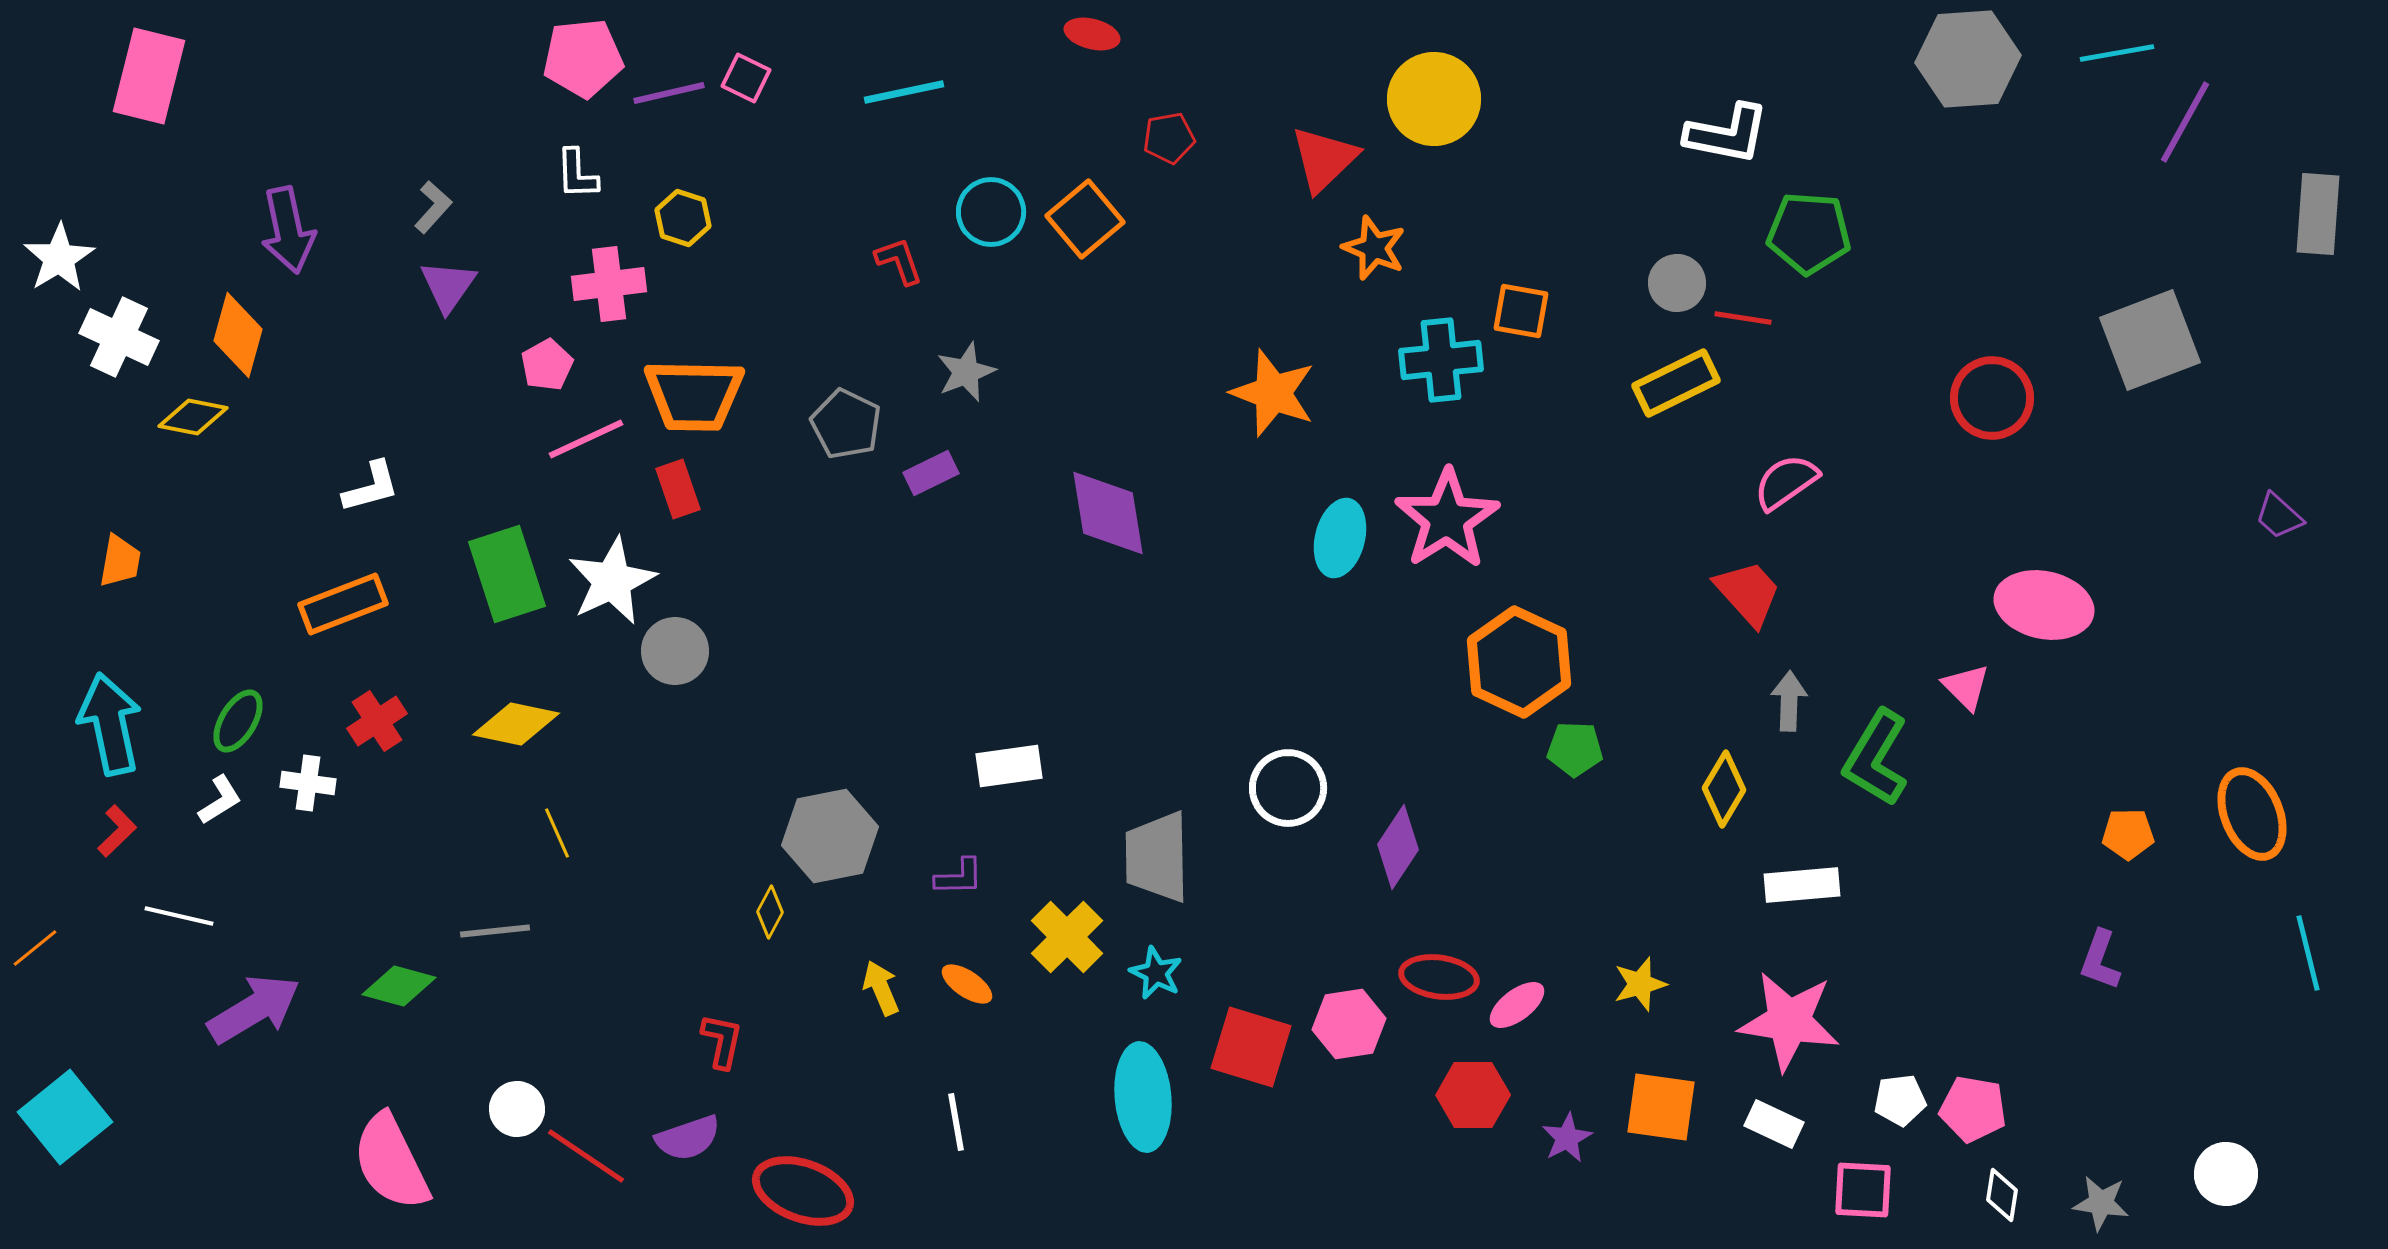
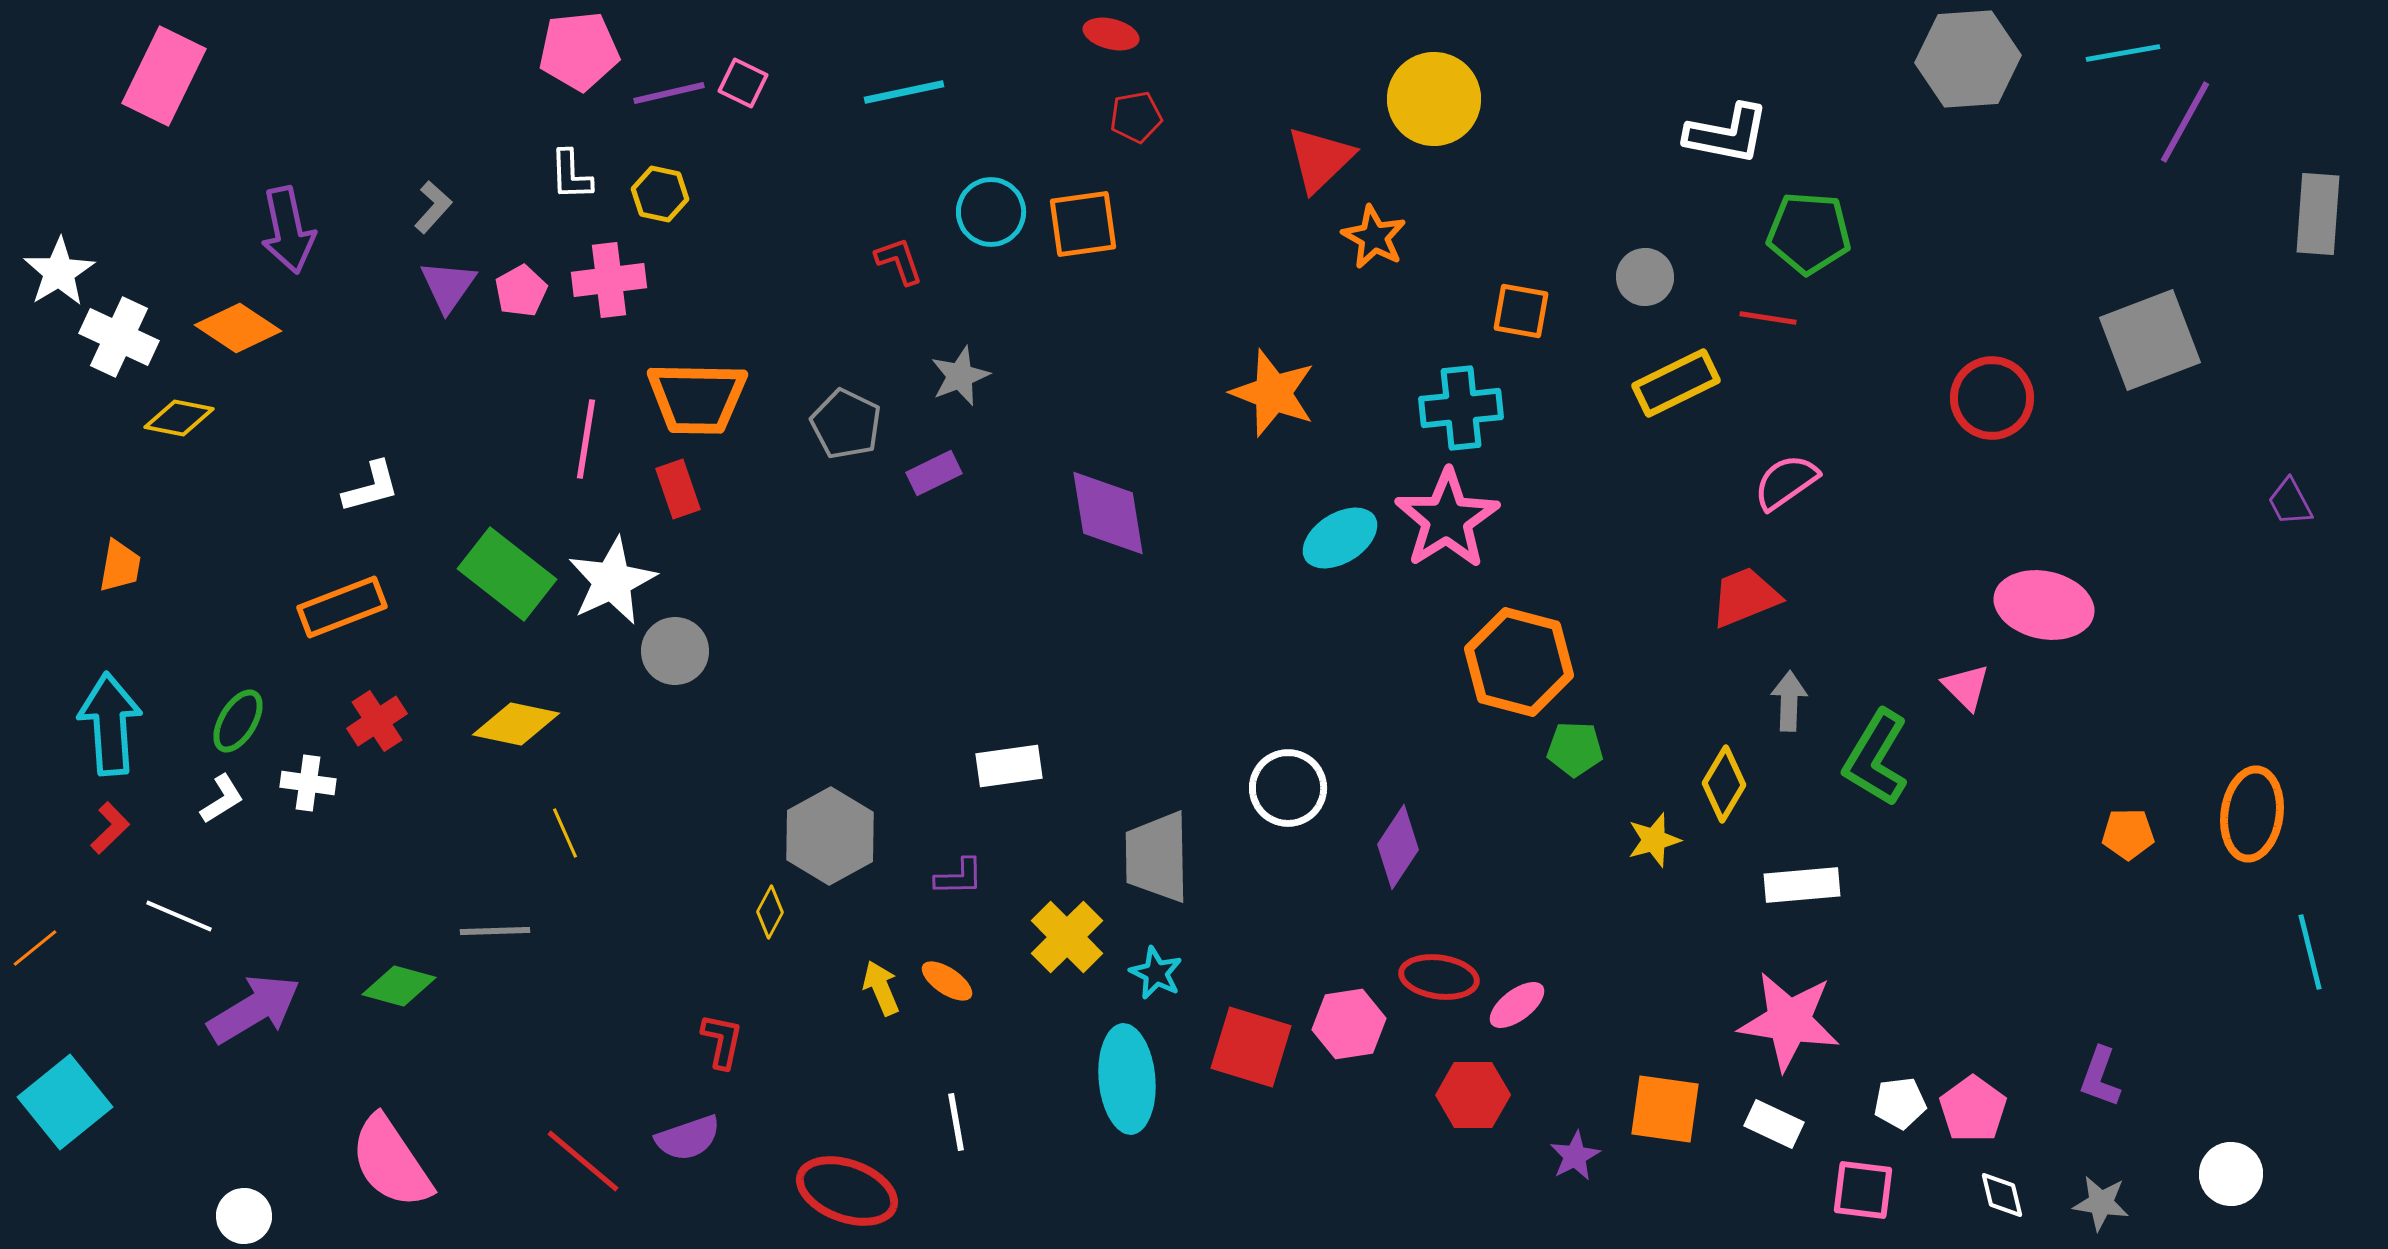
red ellipse at (1092, 34): moved 19 px right
cyan line at (2117, 53): moved 6 px right
pink pentagon at (583, 58): moved 4 px left, 7 px up
pink rectangle at (149, 76): moved 15 px right; rotated 12 degrees clockwise
pink square at (746, 78): moved 3 px left, 5 px down
red pentagon at (1169, 138): moved 33 px left, 21 px up
red triangle at (1324, 159): moved 4 px left
white L-shape at (577, 174): moved 6 px left, 1 px down
yellow hexagon at (683, 218): moved 23 px left, 24 px up; rotated 6 degrees counterclockwise
orange square at (1085, 219): moved 2 px left, 5 px down; rotated 32 degrees clockwise
orange star at (1374, 248): moved 11 px up; rotated 6 degrees clockwise
white star at (59, 258): moved 14 px down
gray circle at (1677, 283): moved 32 px left, 6 px up
pink cross at (609, 284): moved 4 px up
red line at (1743, 318): moved 25 px right
orange diamond at (238, 335): moved 7 px up; rotated 72 degrees counterclockwise
cyan cross at (1441, 360): moved 20 px right, 48 px down
pink pentagon at (547, 365): moved 26 px left, 74 px up
gray star at (966, 372): moved 6 px left, 4 px down
orange trapezoid at (694, 395): moved 3 px right, 3 px down
yellow diamond at (193, 417): moved 14 px left, 1 px down
pink line at (586, 439): rotated 56 degrees counterclockwise
purple rectangle at (931, 473): moved 3 px right
purple trapezoid at (2279, 516): moved 11 px right, 14 px up; rotated 20 degrees clockwise
cyan ellipse at (1340, 538): rotated 44 degrees clockwise
orange trapezoid at (120, 561): moved 5 px down
green rectangle at (507, 574): rotated 34 degrees counterclockwise
red trapezoid at (1748, 593): moved 3 px left, 4 px down; rotated 70 degrees counterclockwise
orange rectangle at (343, 604): moved 1 px left, 3 px down
orange hexagon at (1519, 662): rotated 10 degrees counterclockwise
cyan arrow at (110, 724): rotated 8 degrees clockwise
yellow diamond at (1724, 789): moved 5 px up
white L-shape at (220, 800): moved 2 px right, 1 px up
orange ellipse at (2252, 814): rotated 30 degrees clockwise
red L-shape at (117, 831): moved 7 px left, 3 px up
yellow line at (557, 833): moved 8 px right
gray hexagon at (830, 836): rotated 18 degrees counterclockwise
white line at (179, 916): rotated 10 degrees clockwise
gray line at (495, 931): rotated 4 degrees clockwise
cyan line at (2308, 953): moved 2 px right, 1 px up
purple L-shape at (2100, 960): moved 117 px down
orange ellipse at (967, 984): moved 20 px left, 3 px up
yellow star at (1640, 984): moved 14 px right, 144 px up
cyan ellipse at (1143, 1097): moved 16 px left, 18 px up
white pentagon at (1900, 1100): moved 3 px down
orange square at (1661, 1107): moved 4 px right, 2 px down
white circle at (517, 1109): moved 273 px left, 107 px down
pink pentagon at (1973, 1109): rotated 26 degrees clockwise
cyan square at (65, 1117): moved 15 px up
purple star at (1567, 1138): moved 8 px right, 18 px down
red line at (586, 1156): moved 3 px left, 5 px down; rotated 6 degrees clockwise
pink semicircle at (391, 1162): rotated 8 degrees counterclockwise
white circle at (2226, 1174): moved 5 px right
pink square at (1863, 1190): rotated 4 degrees clockwise
red ellipse at (803, 1191): moved 44 px right
white diamond at (2002, 1195): rotated 22 degrees counterclockwise
